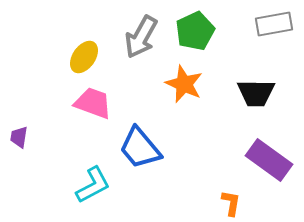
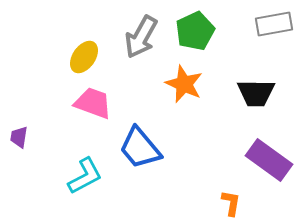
cyan L-shape: moved 8 px left, 9 px up
